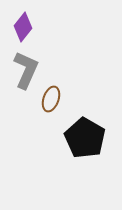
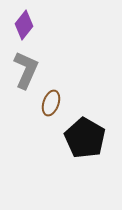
purple diamond: moved 1 px right, 2 px up
brown ellipse: moved 4 px down
